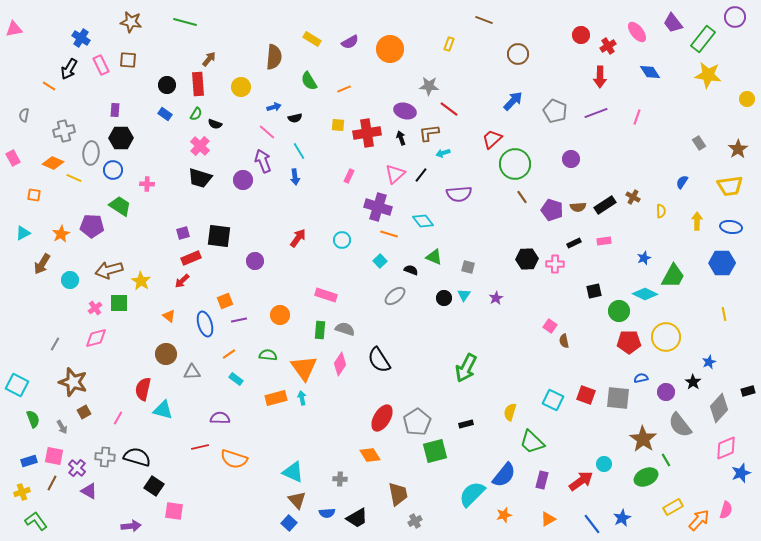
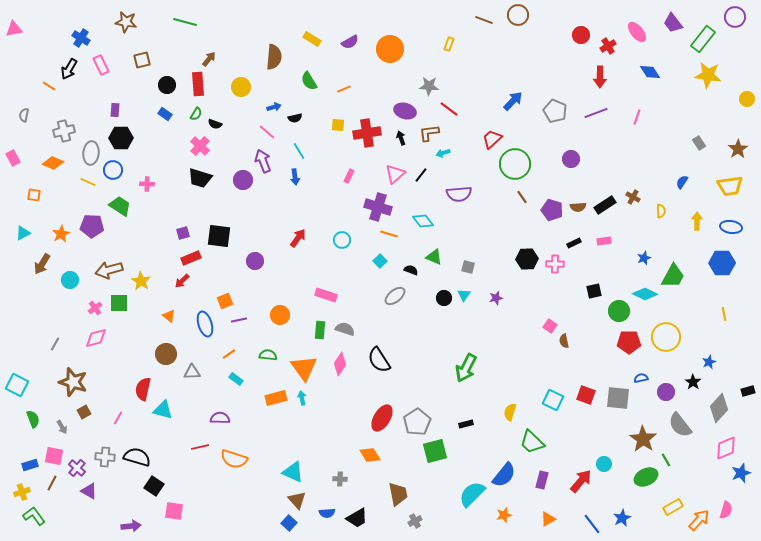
brown star at (131, 22): moved 5 px left
brown circle at (518, 54): moved 39 px up
brown square at (128, 60): moved 14 px right; rotated 18 degrees counterclockwise
yellow line at (74, 178): moved 14 px right, 4 px down
purple star at (496, 298): rotated 16 degrees clockwise
blue rectangle at (29, 461): moved 1 px right, 4 px down
red arrow at (581, 481): rotated 15 degrees counterclockwise
green L-shape at (36, 521): moved 2 px left, 5 px up
